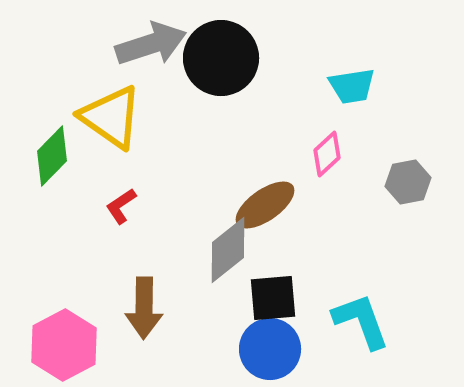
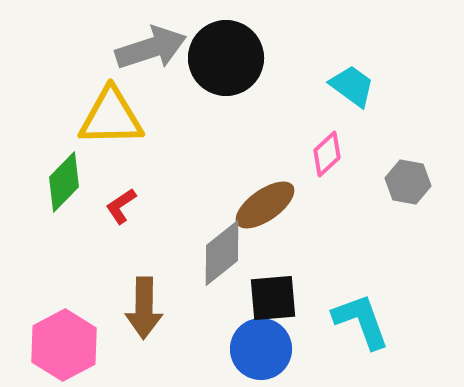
gray arrow: moved 4 px down
black circle: moved 5 px right
cyan trapezoid: rotated 135 degrees counterclockwise
yellow triangle: rotated 36 degrees counterclockwise
green diamond: moved 12 px right, 26 px down
gray hexagon: rotated 21 degrees clockwise
gray diamond: moved 6 px left, 3 px down
blue circle: moved 9 px left
